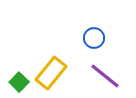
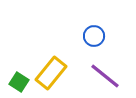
blue circle: moved 2 px up
green square: rotated 12 degrees counterclockwise
